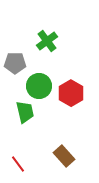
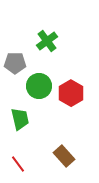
green trapezoid: moved 5 px left, 7 px down
